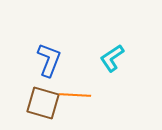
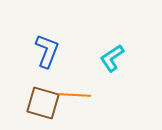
blue L-shape: moved 2 px left, 9 px up
